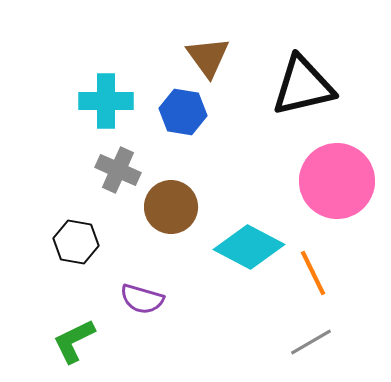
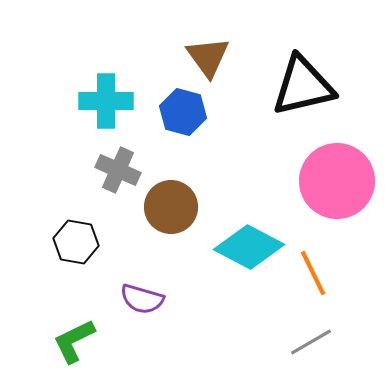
blue hexagon: rotated 6 degrees clockwise
